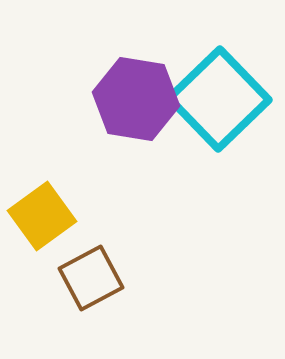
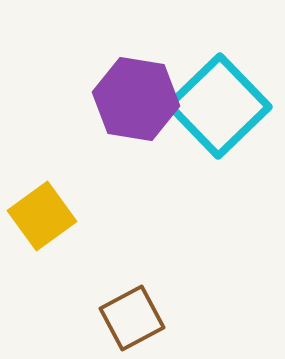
cyan square: moved 7 px down
brown square: moved 41 px right, 40 px down
